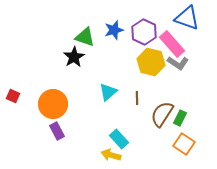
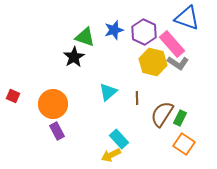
yellow hexagon: moved 2 px right
yellow arrow: rotated 42 degrees counterclockwise
